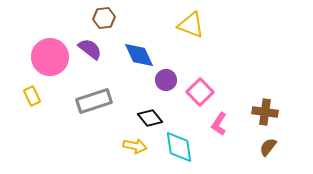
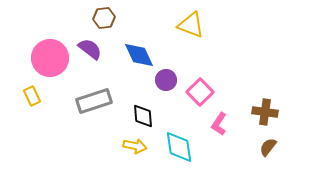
pink circle: moved 1 px down
black diamond: moved 7 px left, 2 px up; rotated 35 degrees clockwise
